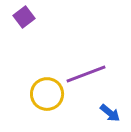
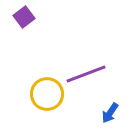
blue arrow: rotated 85 degrees clockwise
